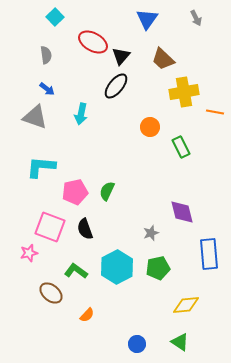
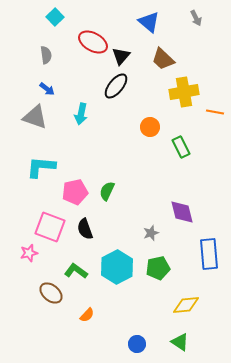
blue triangle: moved 2 px right, 3 px down; rotated 25 degrees counterclockwise
